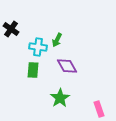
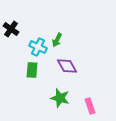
cyan cross: rotated 18 degrees clockwise
green rectangle: moved 1 px left
green star: rotated 24 degrees counterclockwise
pink rectangle: moved 9 px left, 3 px up
